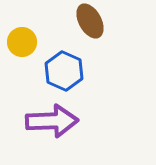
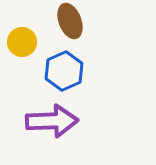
brown ellipse: moved 20 px left; rotated 8 degrees clockwise
blue hexagon: rotated 12 degrees clockwise
